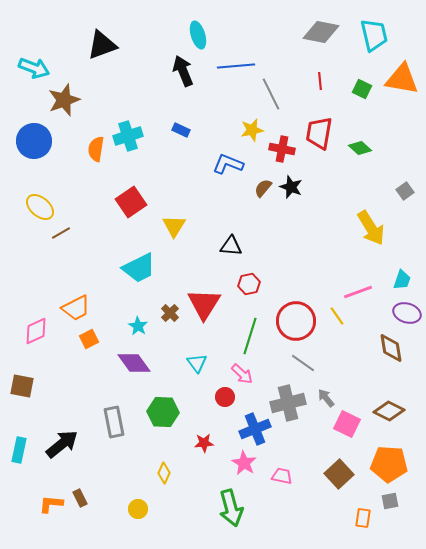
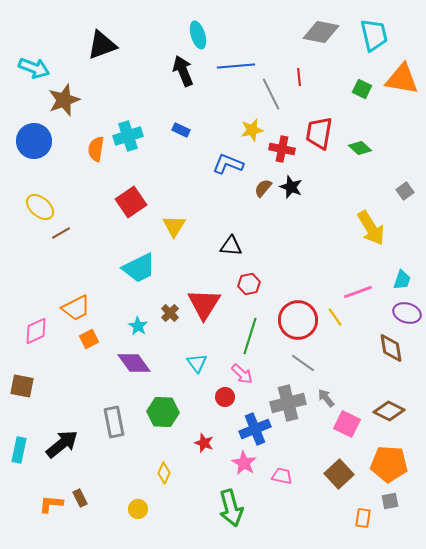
red line at (320, 81): moved 21 px left, 4 px up
yellow line at (337, 316): moved 2 px left, 1 px down
red circle at (296, 321): moved 2 px right, 1 px up
red star at (204, 443): rotated 24 degrees clockwise
